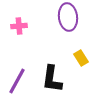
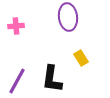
pink cross: moved 3 px left
